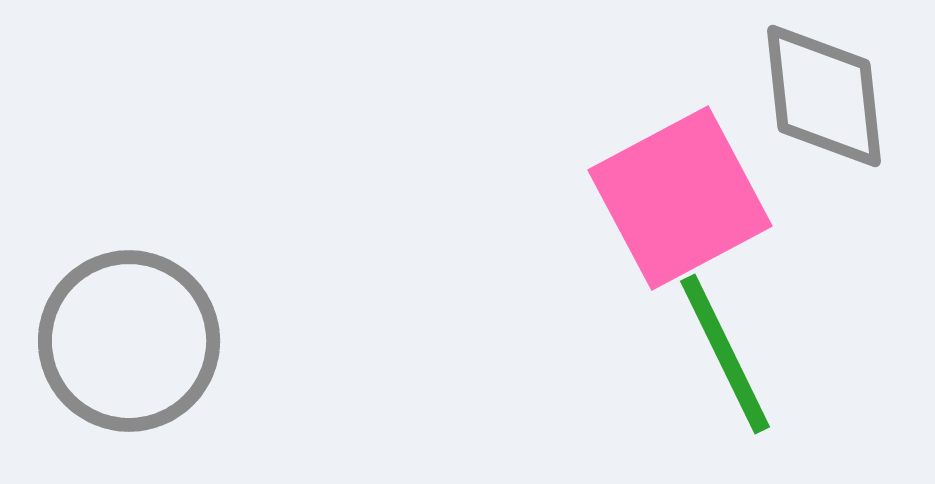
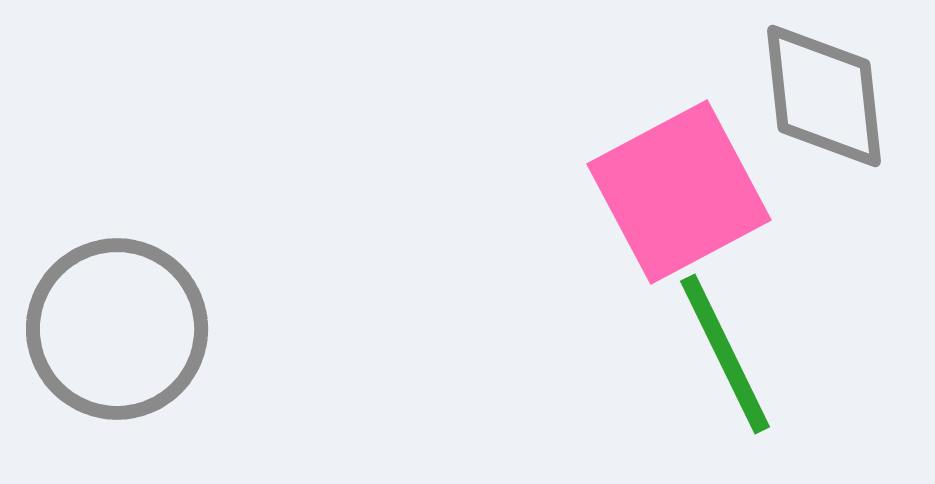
pink square: moved 1 px left, 6 px up
gray circle: moved 12 px left, 12 px up
